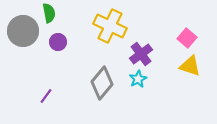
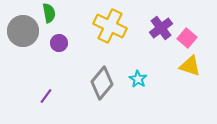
purple circle: moved 1 px right, 1 px down
purple cross: moved 20 px right, 26 px up
cyan star: rotated 12 degrees counterclockwise
